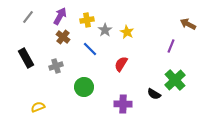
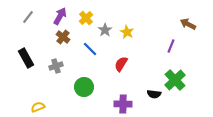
yellow cross: moved 1 px left, 2 px up; rotated 32 degrees counterclockwise
black semicircle: rotated 24 degrees counterclockwise
